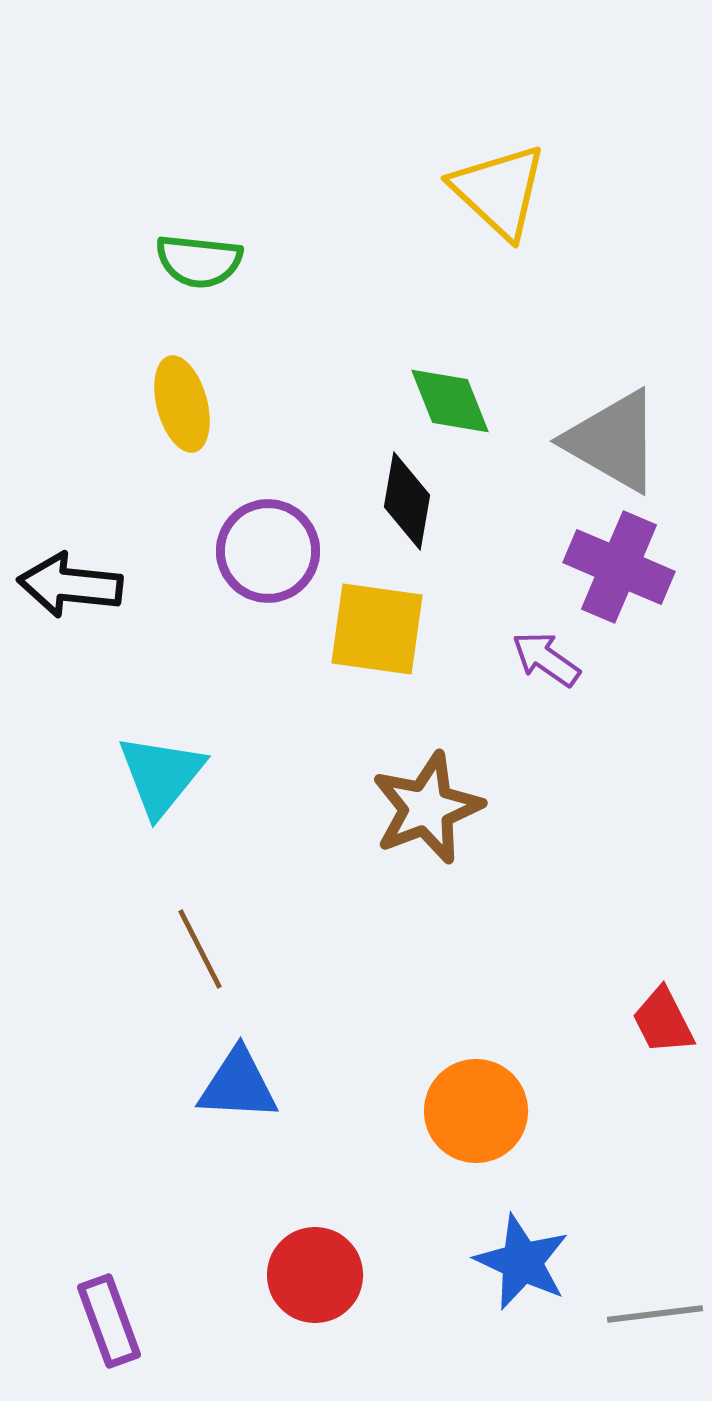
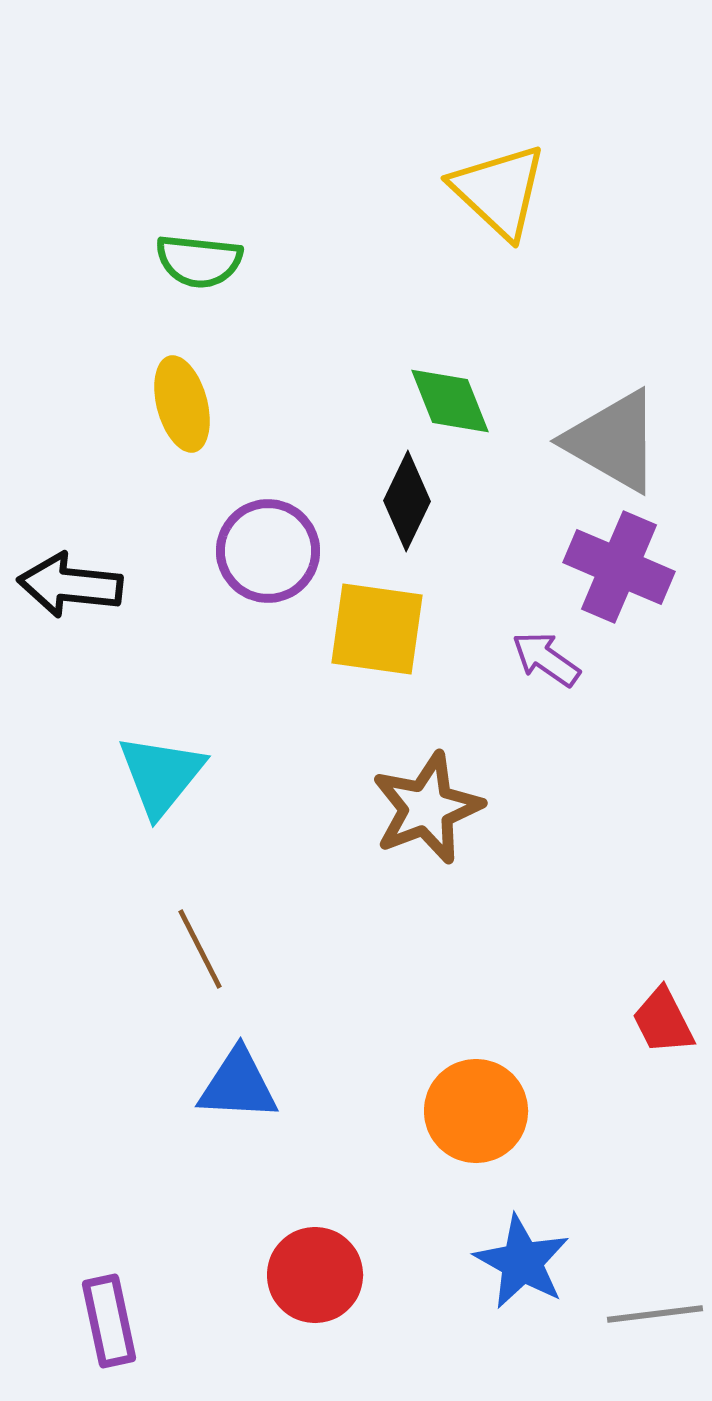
black diamond: rotated 16 degrees clockwise
blue star: rotated 4 degrees clockwise
purple rectangle: rotated 8 degrees clockwise
